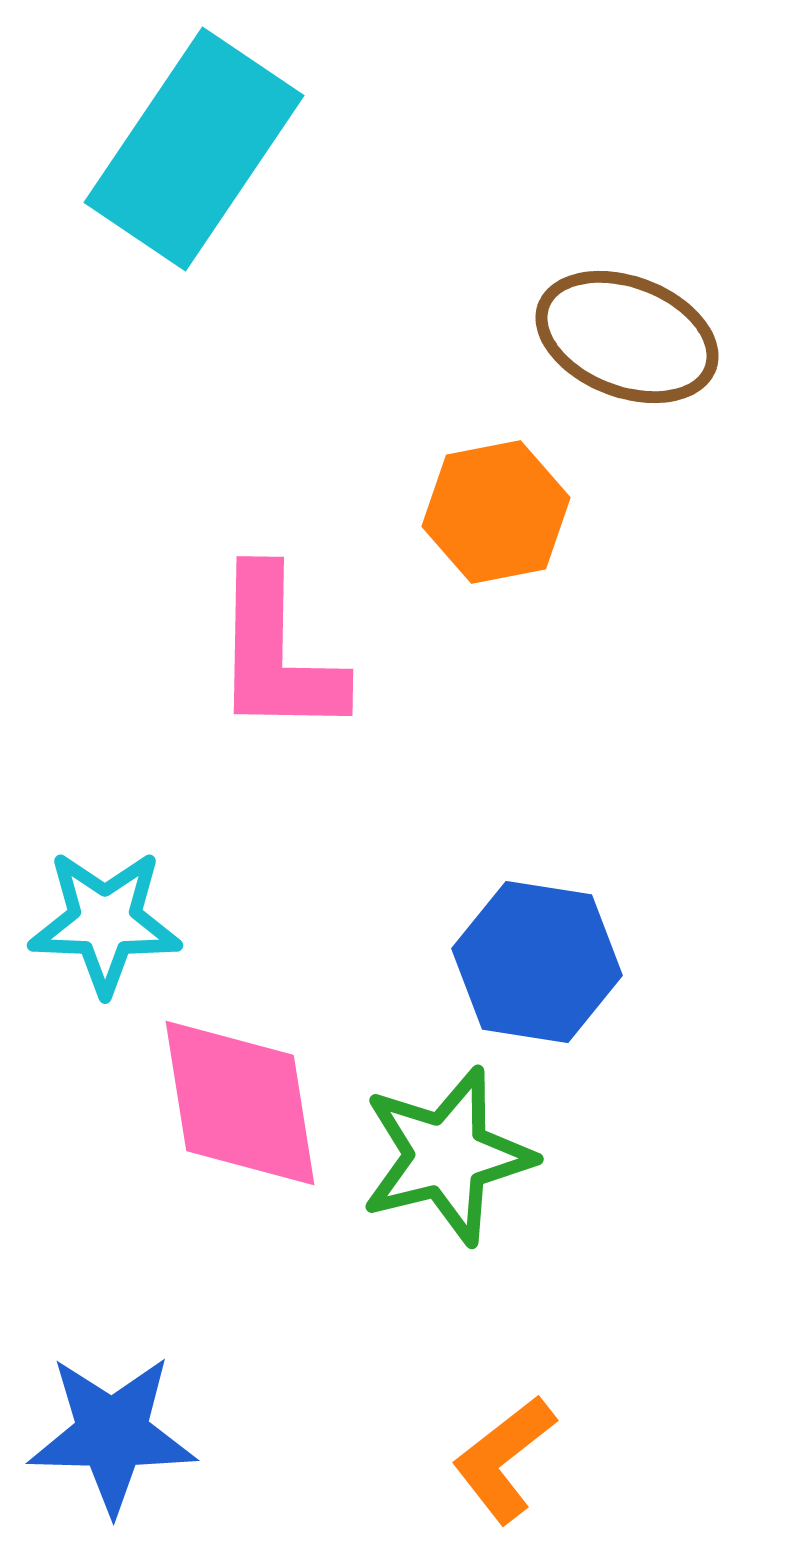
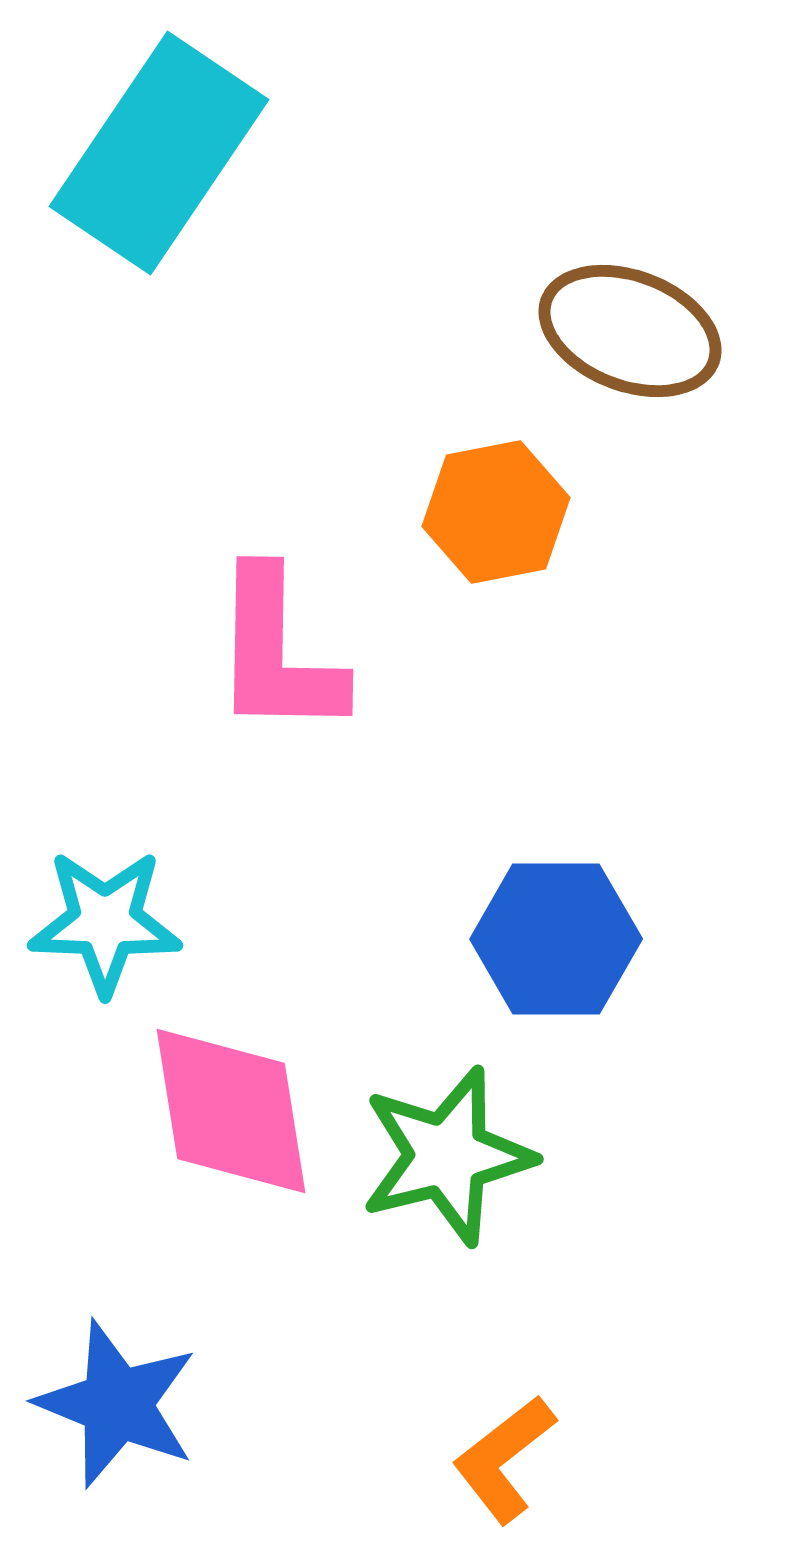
cyan rectangle: moved 35 px left, 4 px down
brown ellipse: moved 3 px right, 6 px up
blue hexagon: moved 19 px right, 23 px up; rotated 9 degrees counterclockwise
pink diamond: moved 9 px left, 8 px down
blue star: moved 5 px right, 30 px up; rotated 21 degrees clockwise
